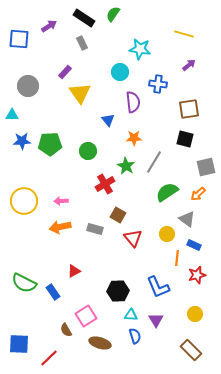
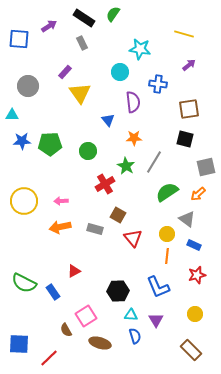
orange line at (177, 258): moved 10 px left, 2 px up
